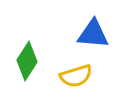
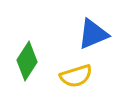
blue triangle: rotated 28 degrees counterclockwise
